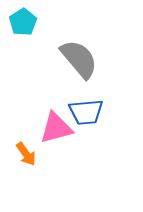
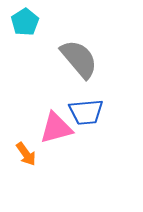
cyan pentagon: moved 2 px right
